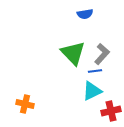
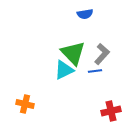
cyan triangle: moved 28 px left, 21 px up
